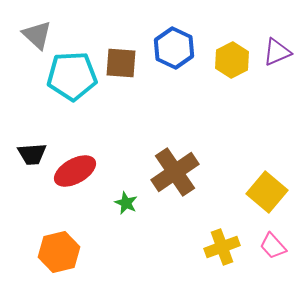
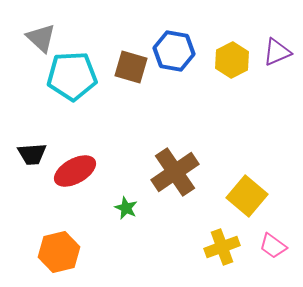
gray triangle: moved 4 px right, 3 px down
blue hexagon: moved 3 px down; rotated 15 degrees counterclockwise
brown square: moved 10 px right, 4 px down; rotated 12 degrees clockwise
yellow square: moved 20 px left, 4 px down
green star: moved 5 px down
pink trapezoid: rotated 12 degrees counterclockwise
